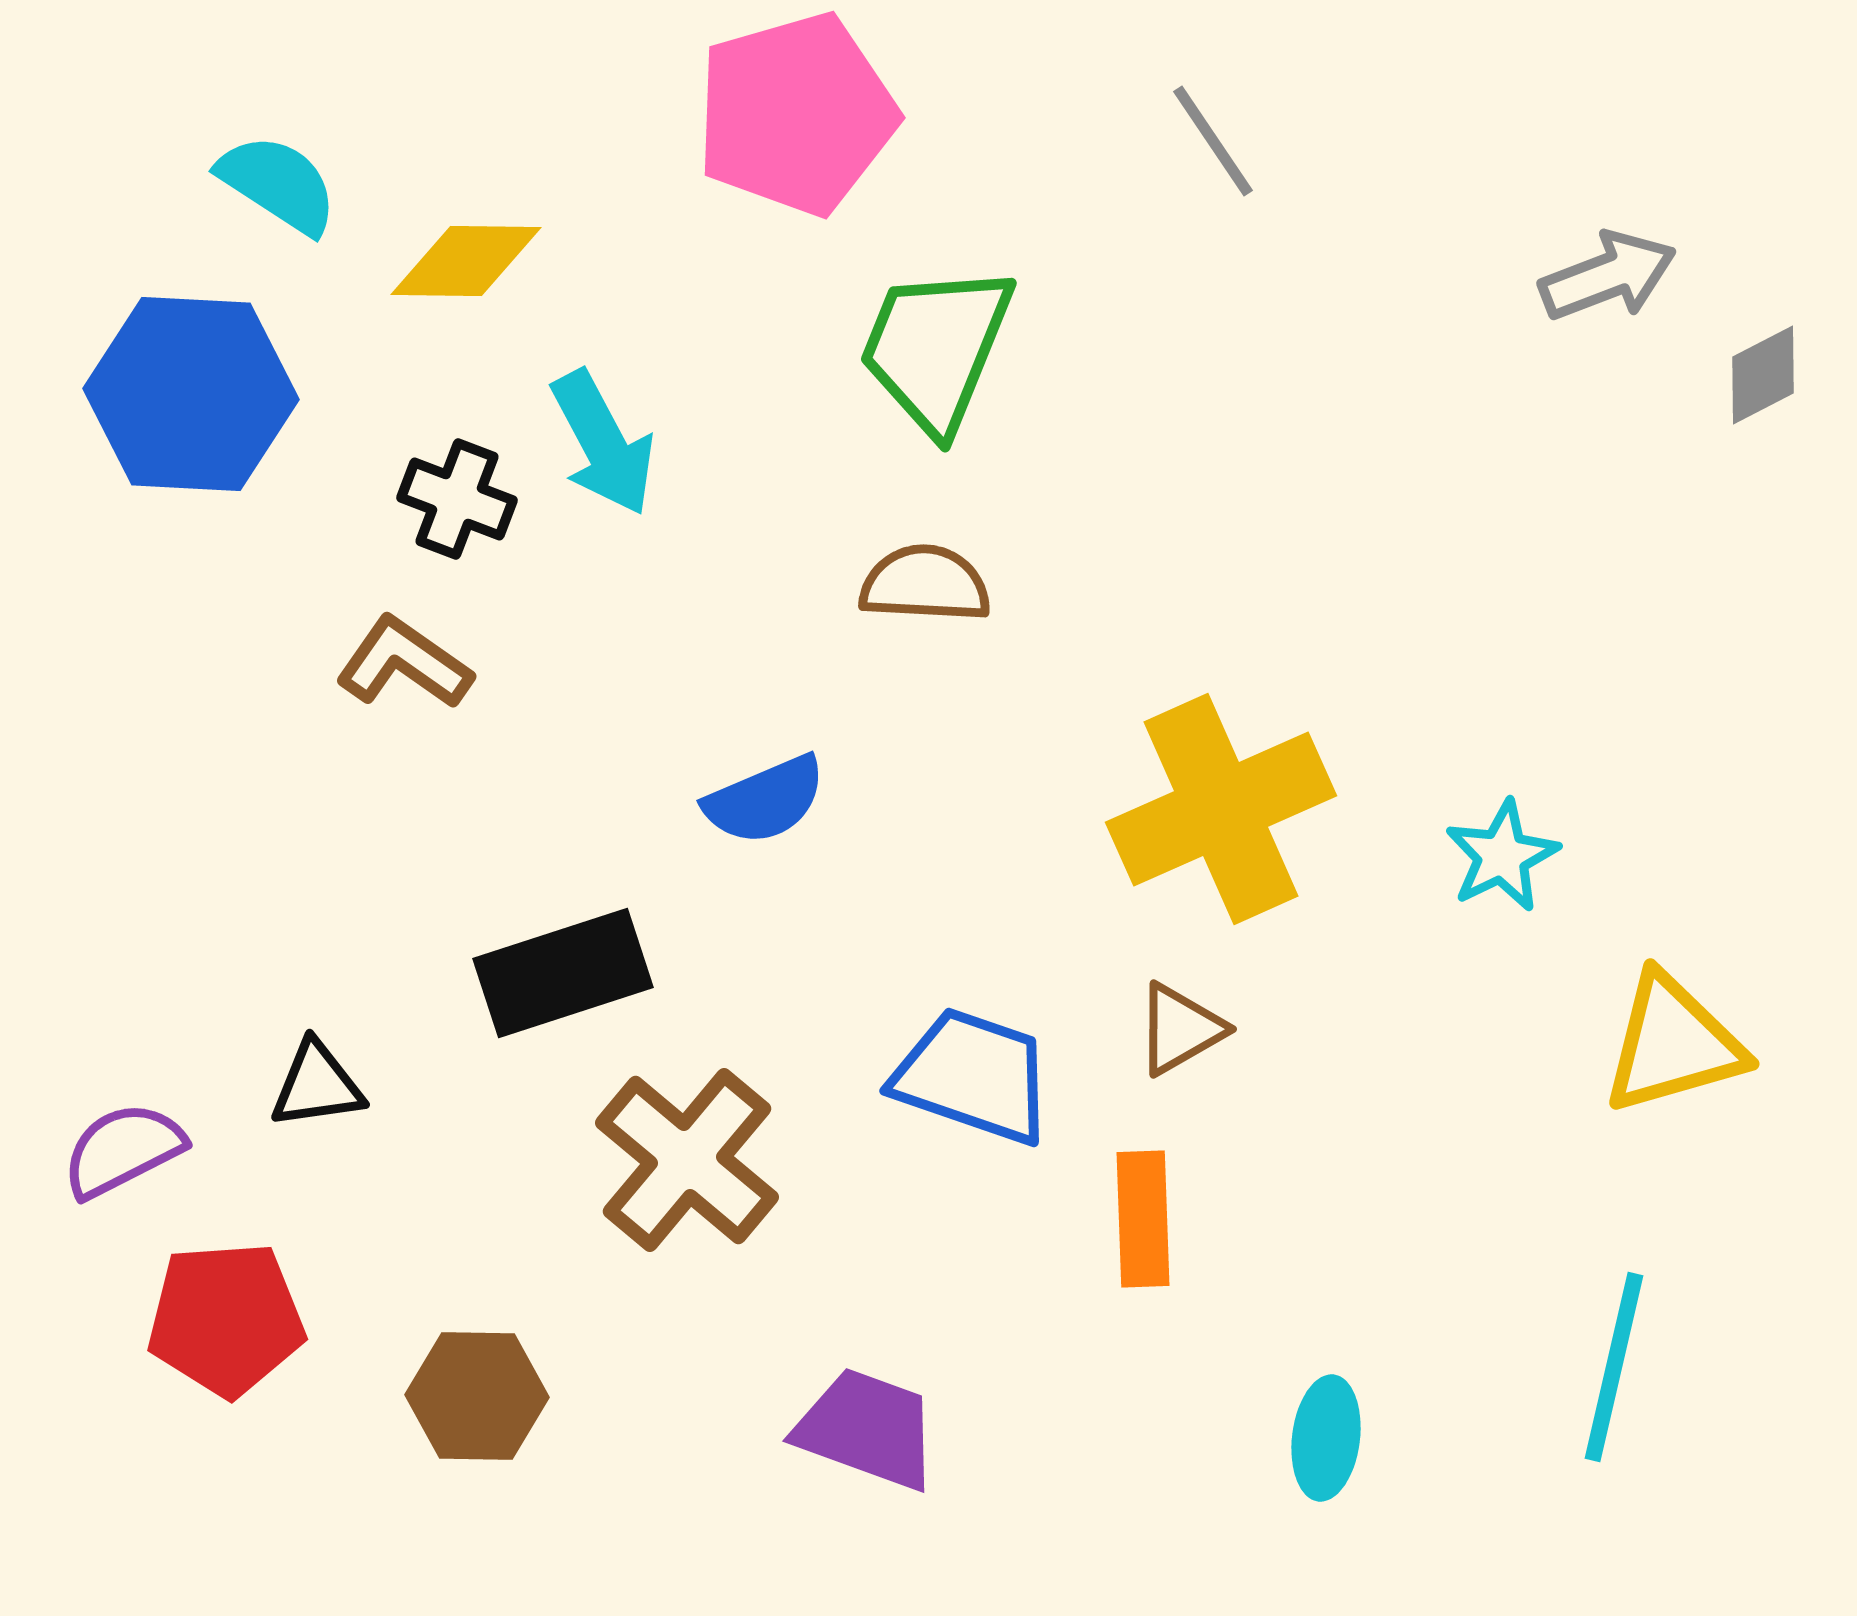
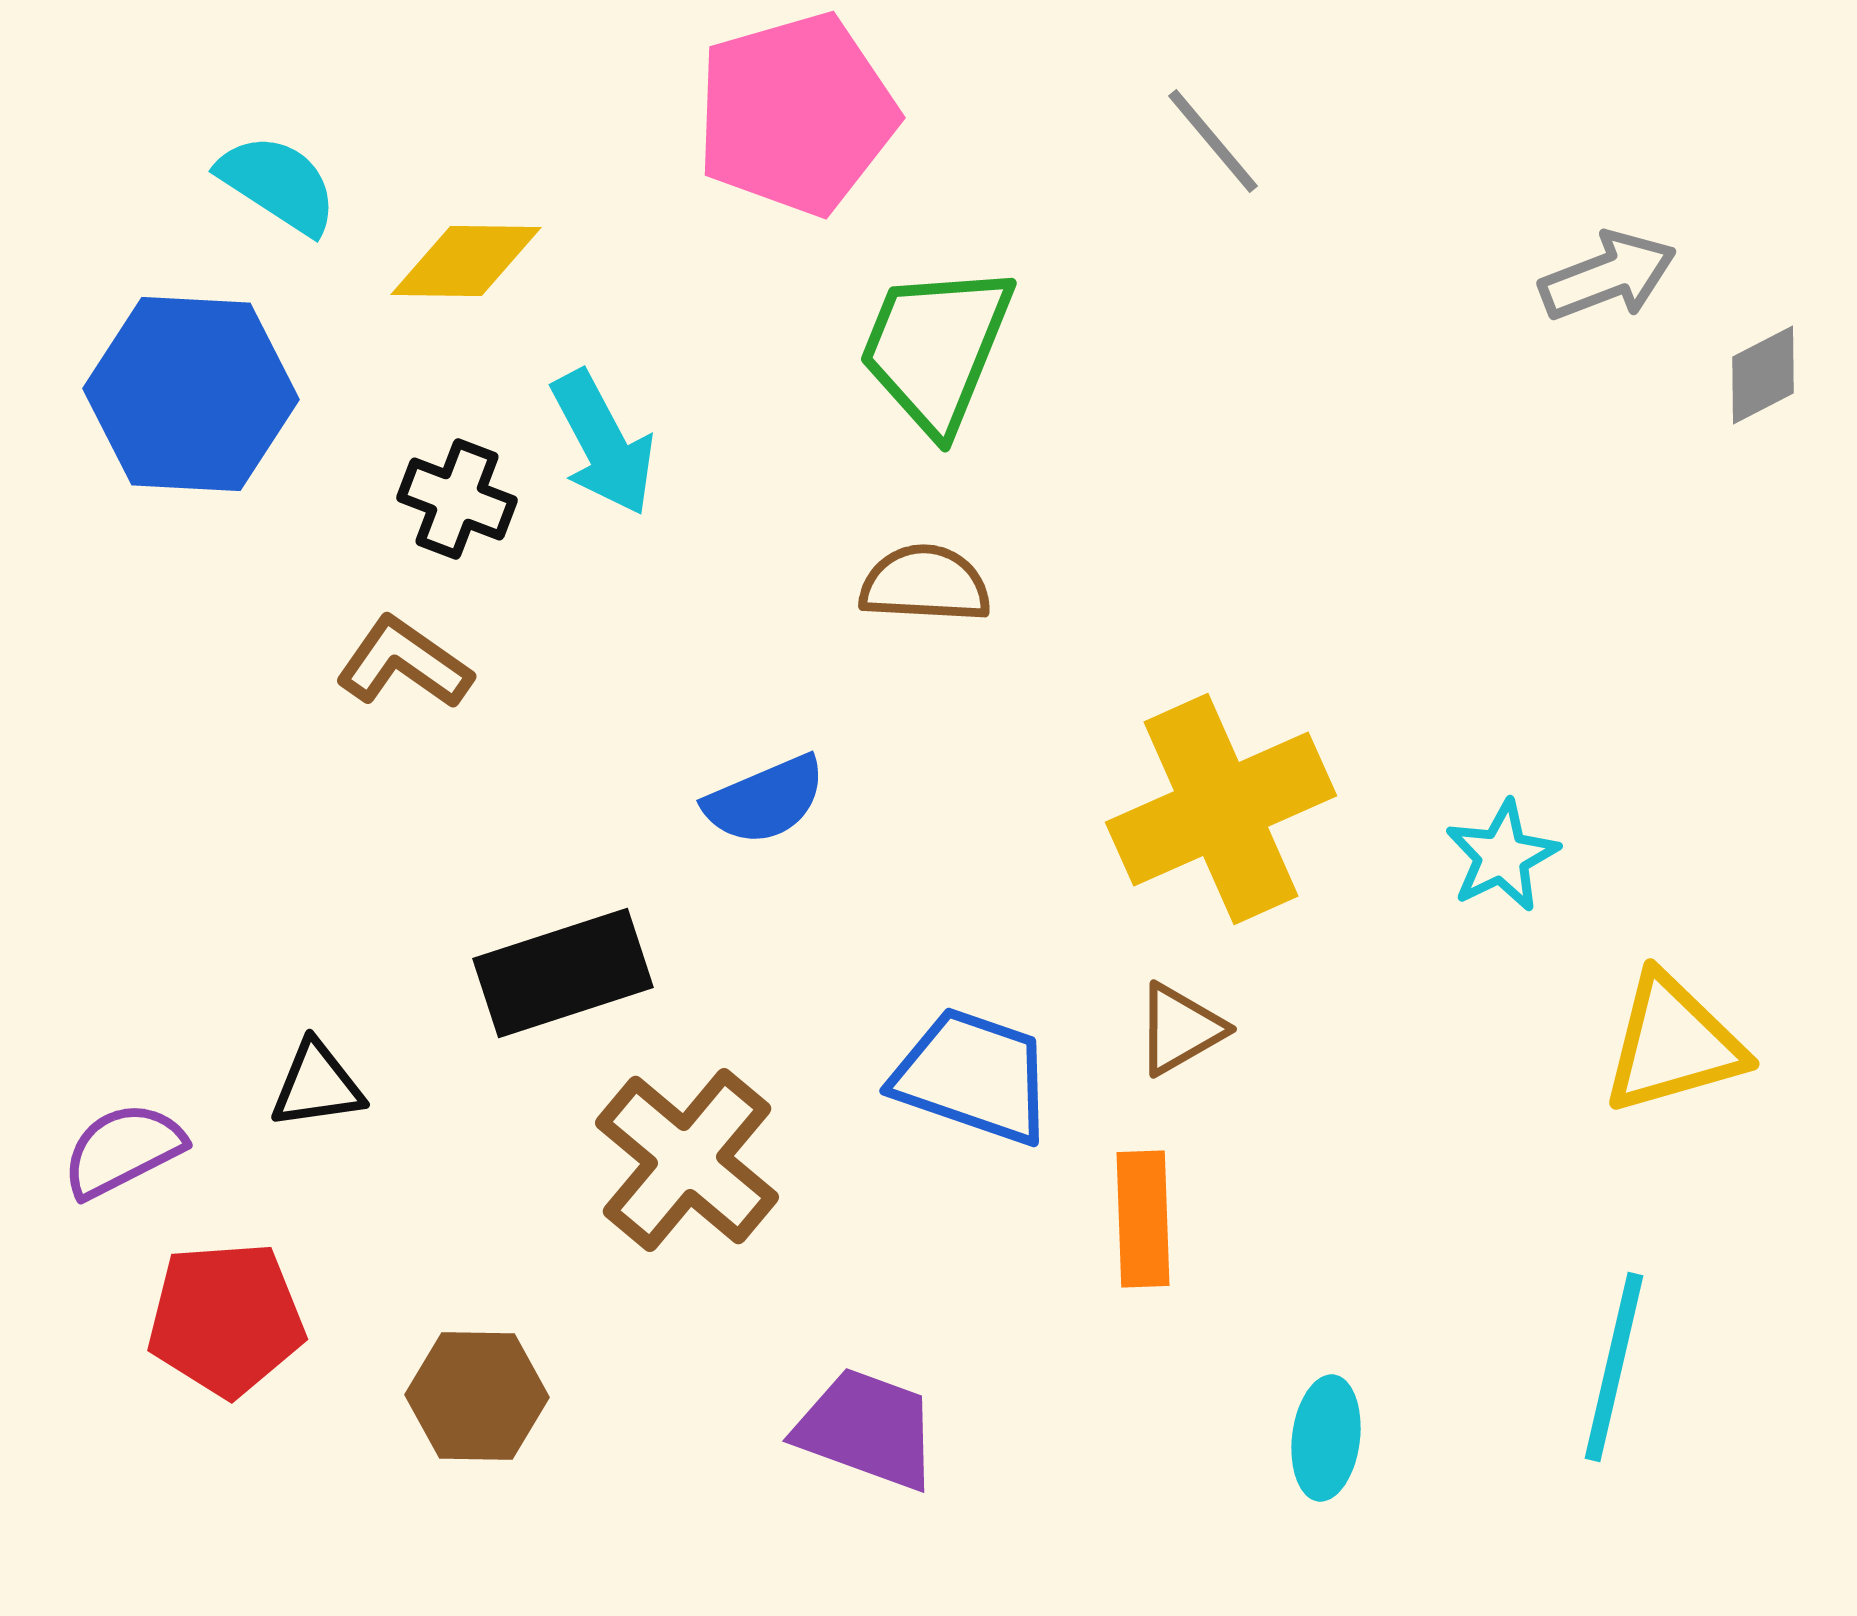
gray line: rotated 6 degrees counterclockwise
